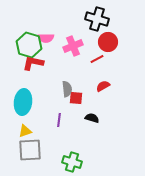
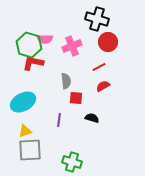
pink semicircle: moved 1 px left, 1 px down
pink cross: moved 1 px left
red line: moved 2 px right, 8 px down
gray semicircle: moved 1 px left, 8 px up
cyan ellipse: rotated 55 degrees clockwise
